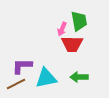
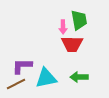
green trapezoid: moved 1 px up
pink arrow: moved 1 px right, 2 px up; rotated 24 degrees counterclockwise
